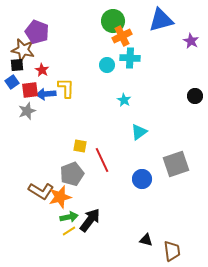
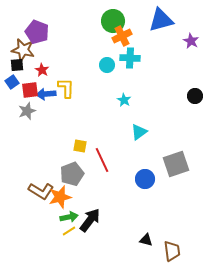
blue circle: moved 3 px right
